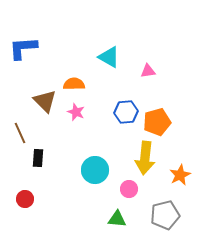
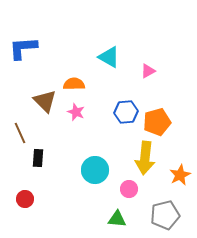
pink triangle: rotated 21 degrees counterclockwise
